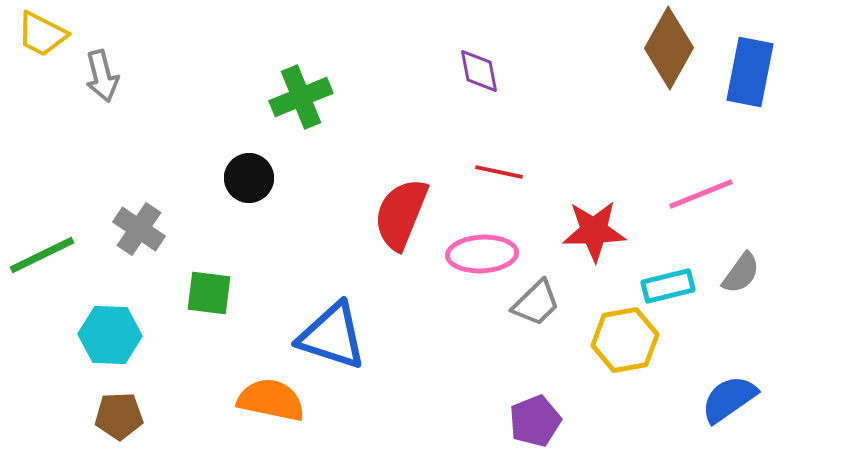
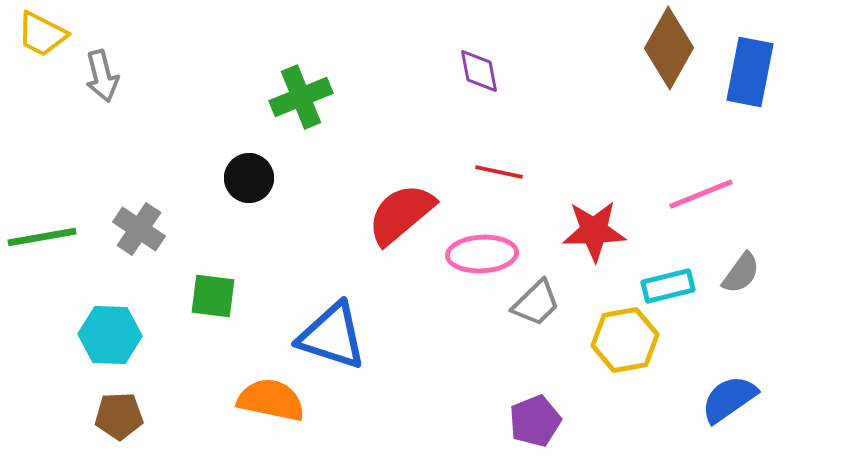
red semicircle: rotated 28 degrees clockwise
green line: moved 18 px up; rotated 16 degrees clockwise
green square: moved 4 px right, 3 px down
